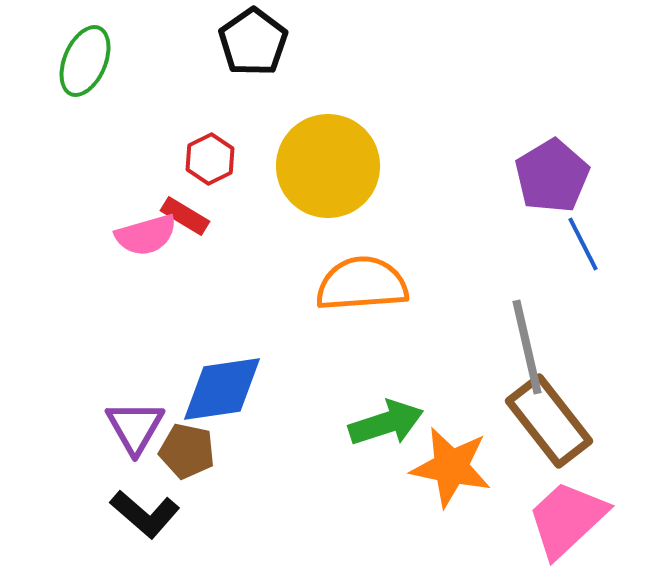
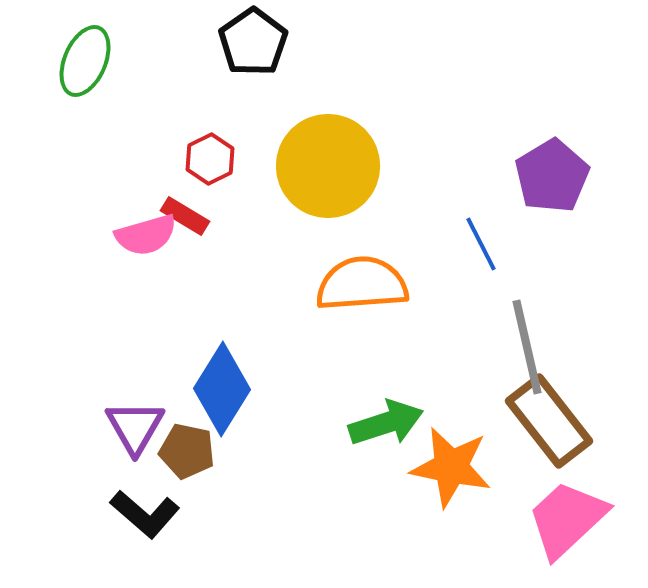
blue line: moved 102 px left
blue diamond: rotated 50 degrees counterclockwise
